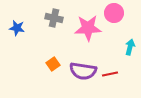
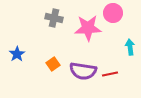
pink circle: moved 1 px left
blue star: moved 26 px down; rotated 28 degrees clockwise
cyan arrow: rotated 21 degrees counterclockwise
